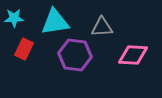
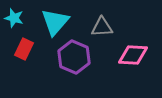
cyan star: rotated 18 degrees clockwise
cyan triangle: rotated 40 degrees counterclockwise
purple hexagon: moved 1 px left, 2 px down; rotated 16 degrees clockwise
